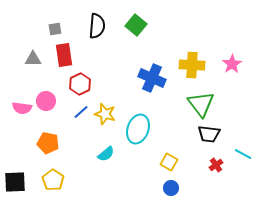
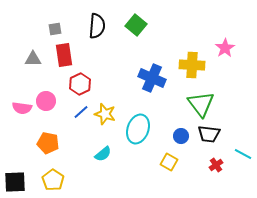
pink star: moved 7 px left, 16 px up
cyan semicircle: moved 3 px left
blue circle: moved 10 px right, 52 px up
